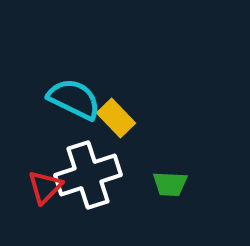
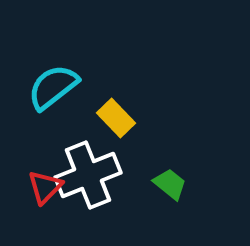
cyan semicircle: moved 21 px left, 12 px up; rotated 64 degrees counterclockwise
white cross: rotated 4 degrees counterclockwise
green trapezoid: rotated 144 degrees counterclockwise
